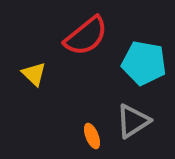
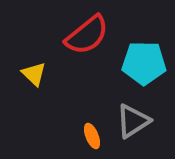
red semicircle: moved 1 px right, 1 px up
cyan pentagon: rotated 9 degrees counterclockwise
